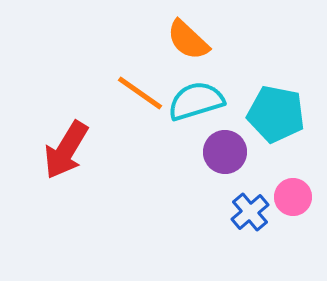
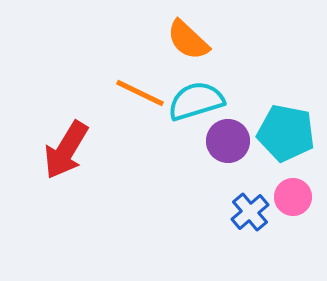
orange line: rotated 9 degrees counterclockwise
cyan pentagon: moved 10 px right, 19 px down
purple circle: moved 3 px right, 11 px up
